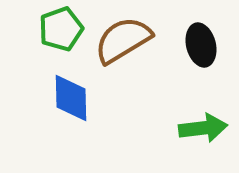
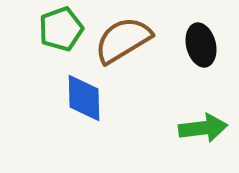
blue diamond: moved 13 px right
